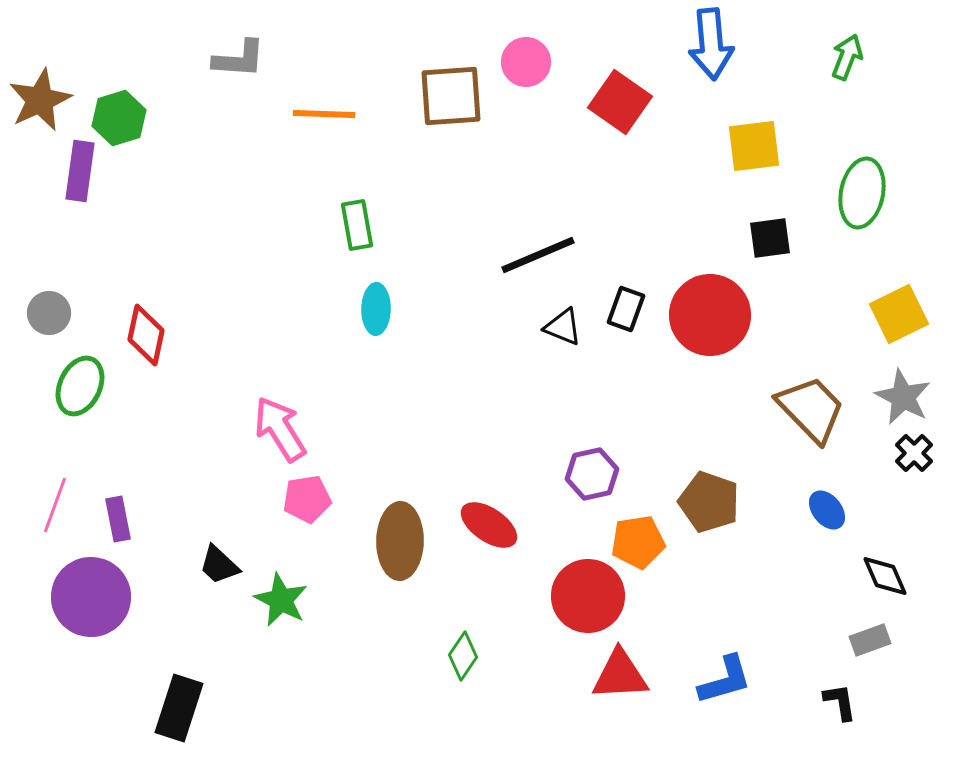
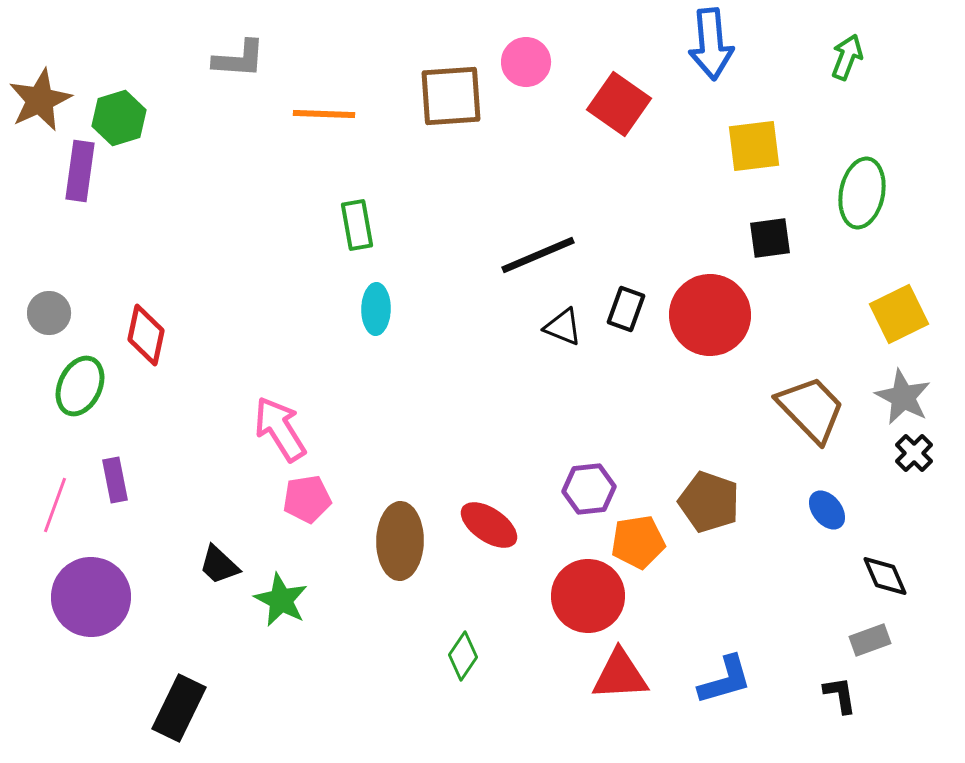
red square at (620, 102): moved 1 px left, 2 px down
purple hexagon at (592, 474): moved 3 px left, 15 px down; rotated 6 degrees clockwise
purple rectangle at (118, 519): moved 3 px left, 39 px up
black L-shape at (840, 702): moved 7 px up
black rectangle at (179, 708): rotated 8 degrees clockwise
